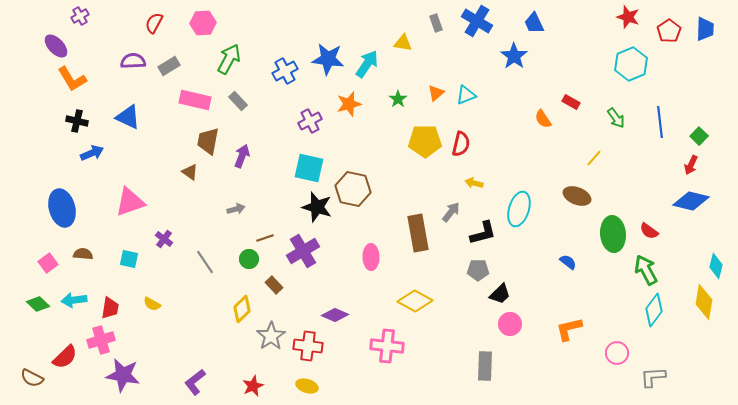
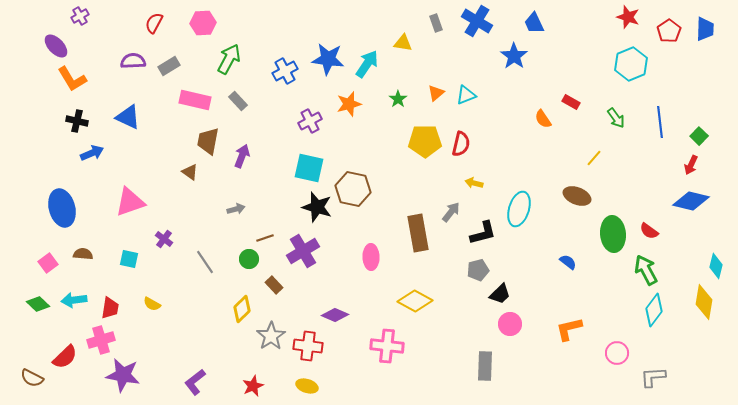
gray pentagon at (478, 270): rotated 15 degrees counterclockwise
